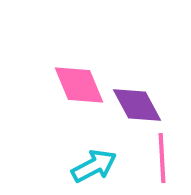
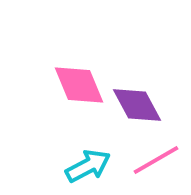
pink line: moved 6 px left, 2 px down; rotated 63 degrees clockwise
cyan arrow: moved 6 px left
